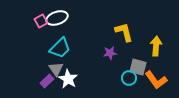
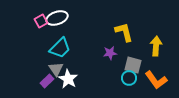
gray square: moved 5 px left, 2 px up
